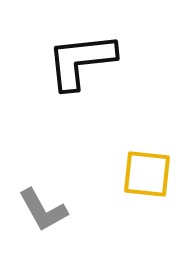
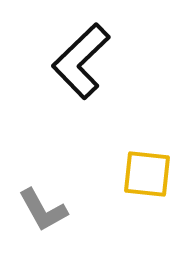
black L-shape: rotated 38 degrees counterclockwise
